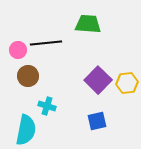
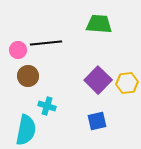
green trapezoid: moved 11 px right
